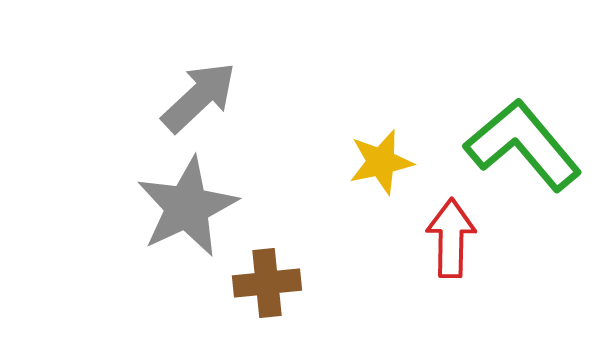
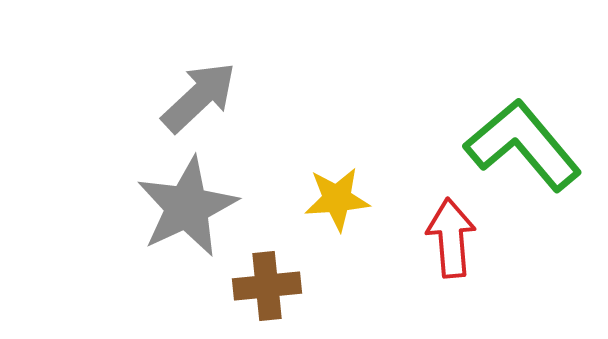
yellow star: moved 44 px left, 37 px down; rotated 8 degrees clockwise
red arrow: rotated 6 degrees counterclockwise
brown cross: moved 3 px down
